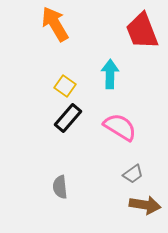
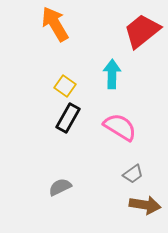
red trapezoid: rotated 72 degrees clockwise
cyan arrow: moved 2 px right
black rectangle: rotated 12 degrees counterclockwise
gray semicircle: rotated 70 degrees clockwise
